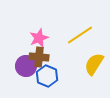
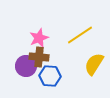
blue hexagon: moved 3 px right; rotated 20 degrees counterclockwise
